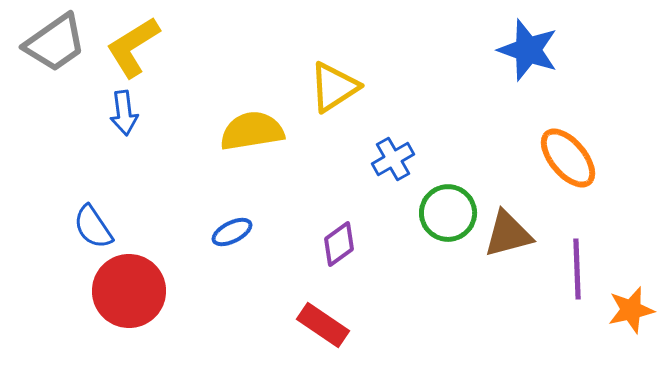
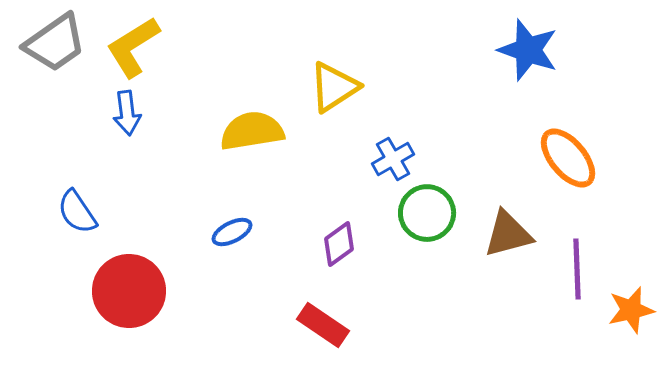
blue arrow: moved 3 px right
green circle: moved 21 px left
blue semicircle: moved 16 px left, 15 px up
